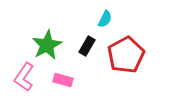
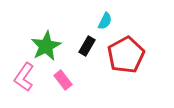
cyan semicircle: moved 2 px down
green star: moved 1 px left, 1 px down
pink rectangle: rotated 36 degrees clockwise
